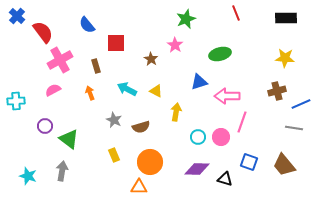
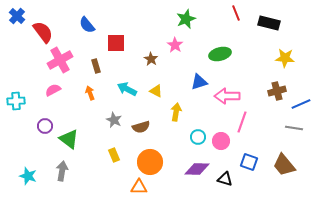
black rectangle: moved 17 px left, 5 px down; rotated 15 degrees clockwise
pink circle: moved 4 px down
